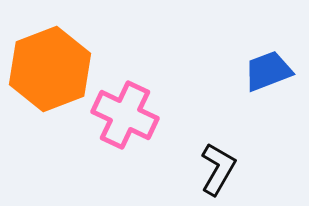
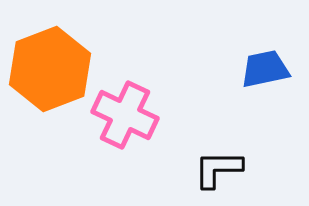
blue trapezoid: moved 3 px left, 2 px up; rotated 9 degrees clockwise
black L-shape: rotated 120 degrees counterclockwise
